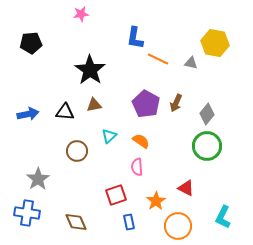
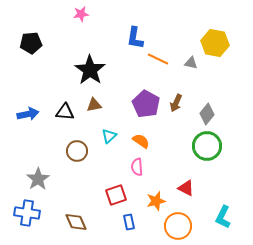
orange star: rotated 18 degrees clockwise
